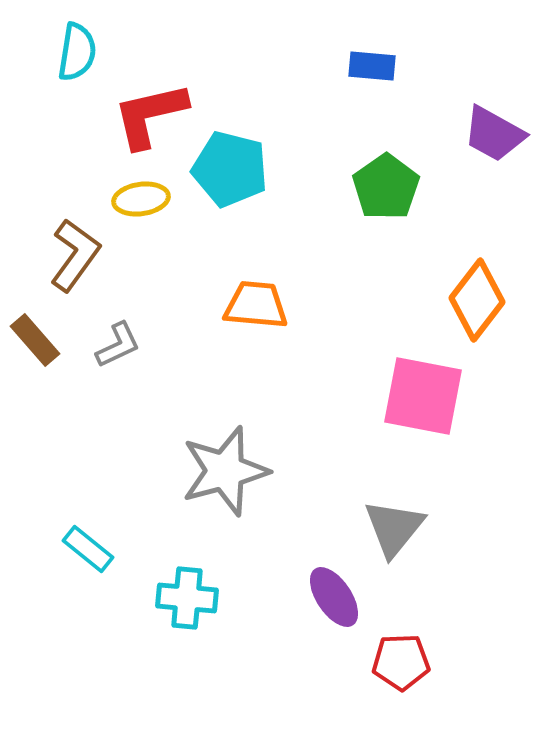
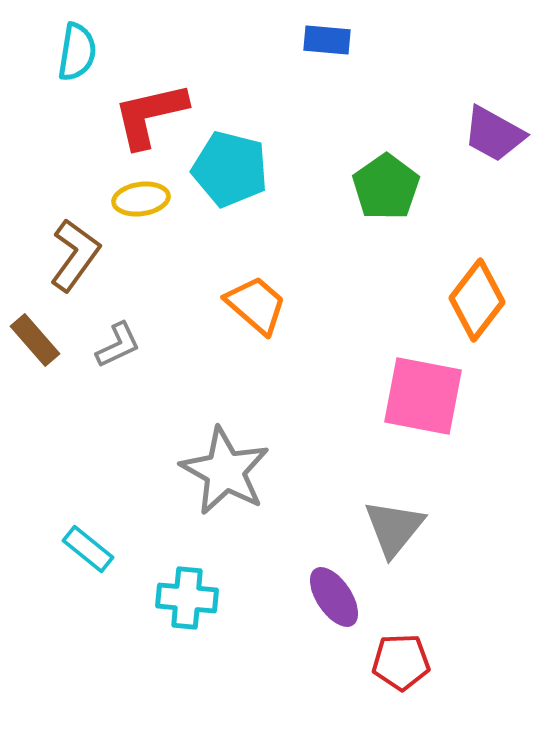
blue rectangle: moved 45 px left, 26 px up
orange trapezoid: rotated 36 degrees clockwise
gray star: rotated 28 degrees counterclockwise
